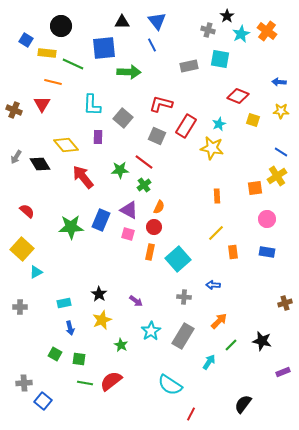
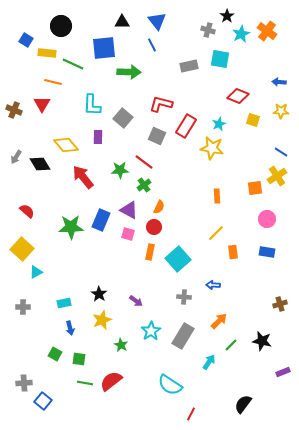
brown cross at (285, 303): moved 5 px left, 1 px down
gray cross at (20, 307): moved 3 px right
